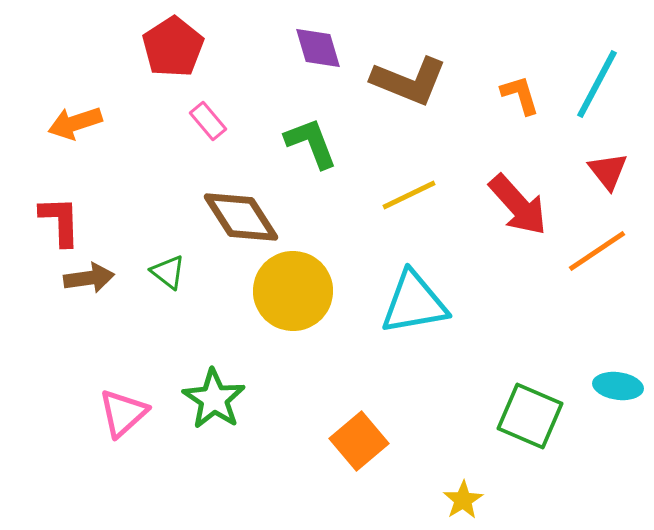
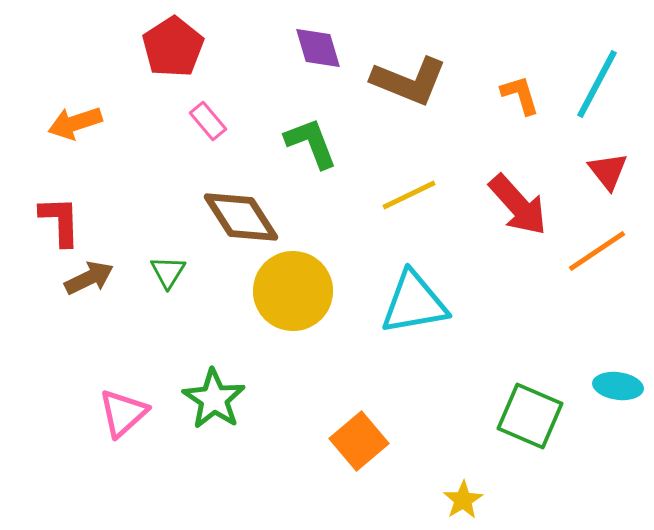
green triangle: rotated 24 degrees clockwise
brown arrow: rotated 18 degrees counterclockwise
